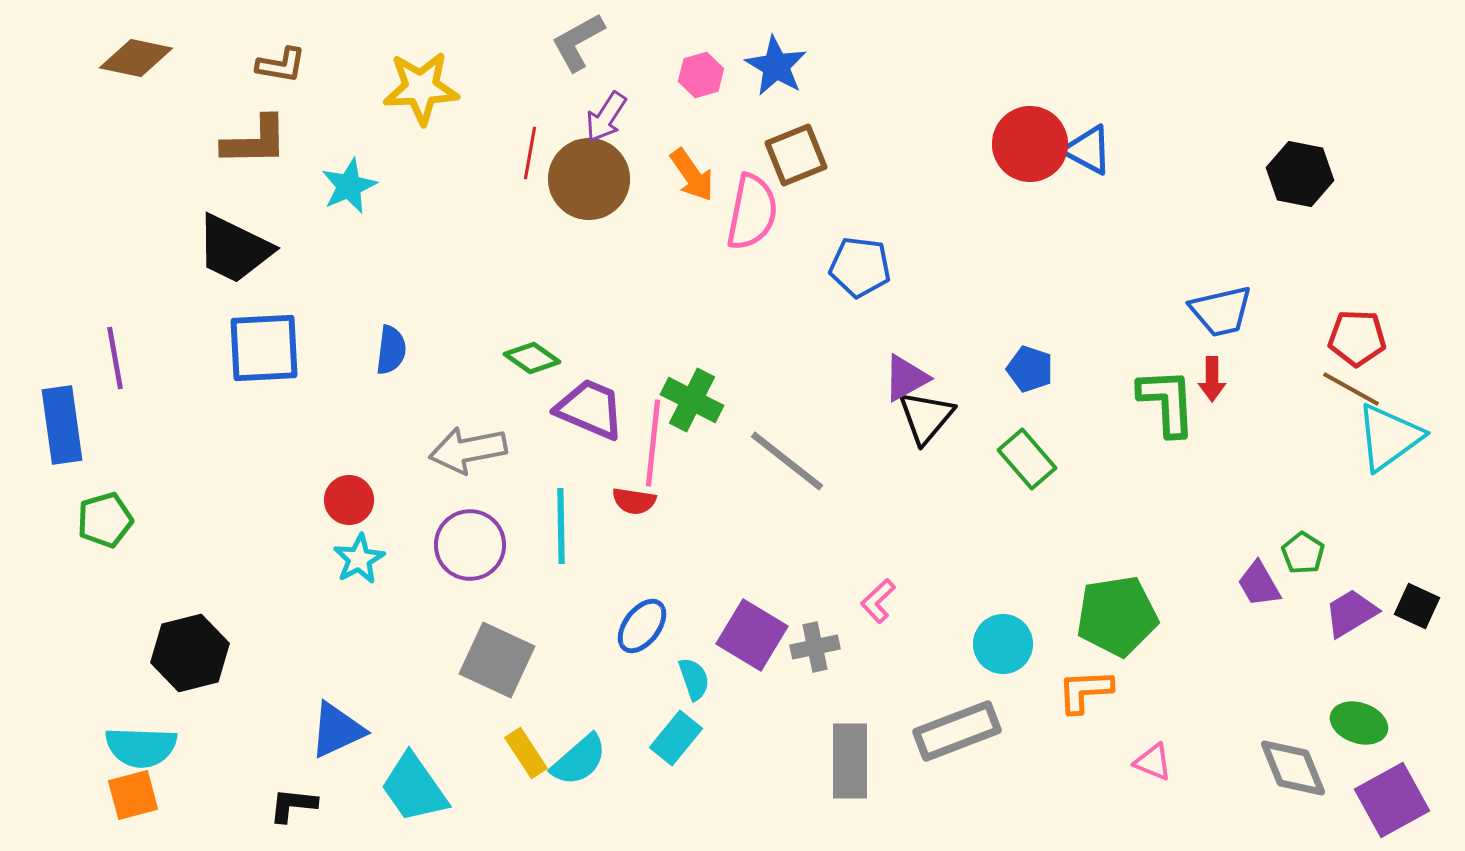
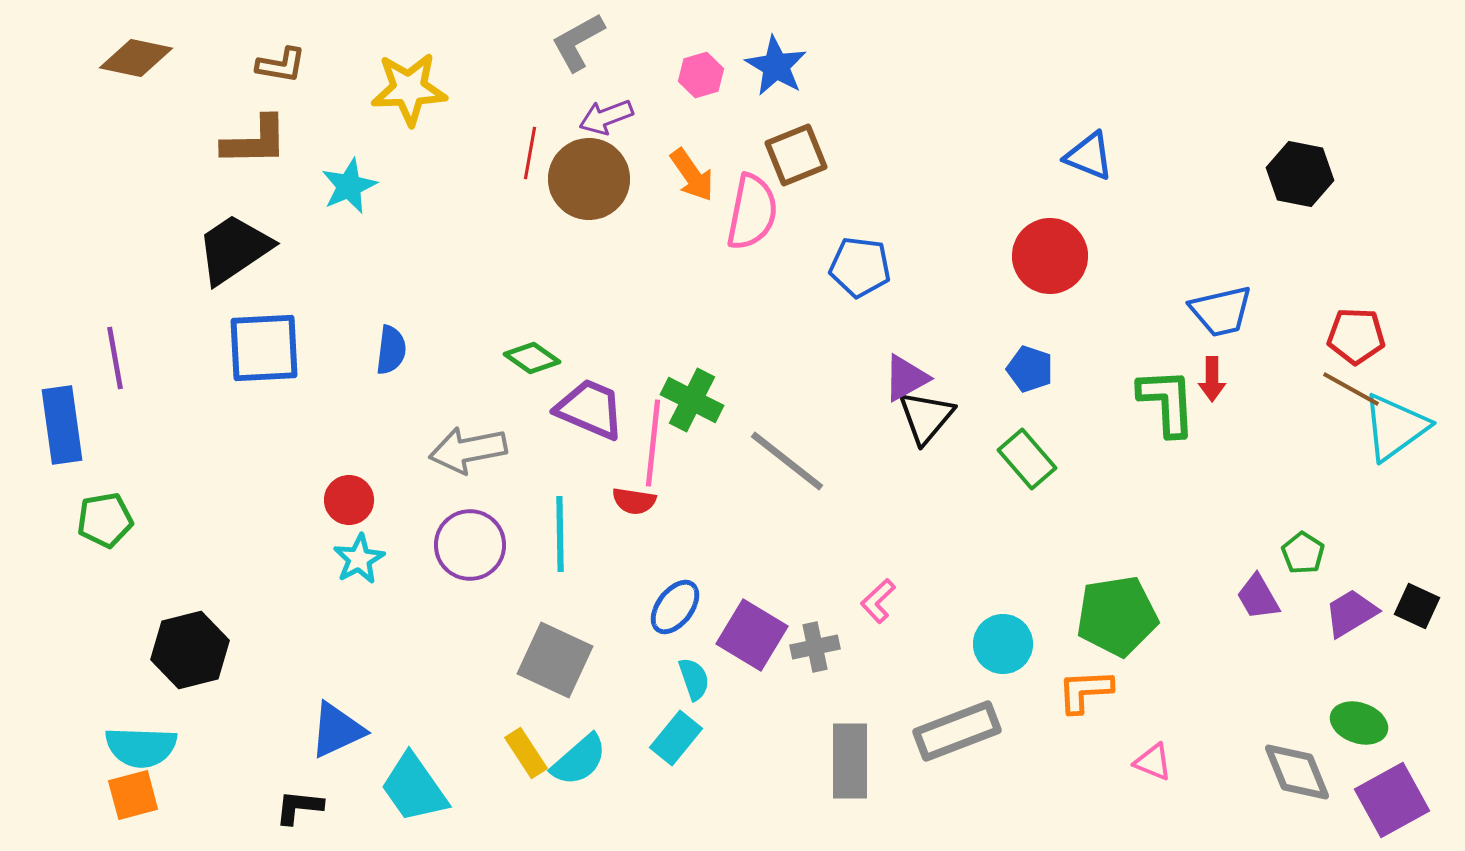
yellow star at (421, 88): moved 12 px left, 1 px down
purple arrow at (606, 117): rotated 36 degrees clockwise
red circle at (1030, 144): moved 20 px right, 112 px down
blue triangle at (1088, 150): moved 1 px right, 6 px down; rotated 6 degrees counterclockwise
black trapezoid at (234, 249): rotated 120 degrees clockwise
red pentagon at (1357, 338): moved 1 px left, 2 px up
cyan triangle at (1389, 437): moved 6 px right, 10 px up
green pentagon at (105, 520): rotated 6 degrees clockwise
cyan line at (561, 526): moved 1 px left, 8 px down
purple trapezoid at (1259, 584): moved 1 px left, 13 px down
blue ellipse at (642, 626): moved 33 px right, 19 px up
black hexagon at (190, 653): moved 3 px up
gray square at (497, 660): moved 58 px right
gray diamond at (1293, 768): moved 4 px right, 4 px down
black L-shape at (293, 805): moved 6 px right, 2 px down
